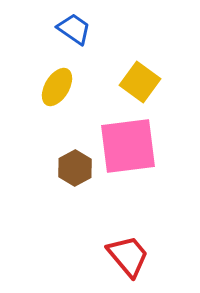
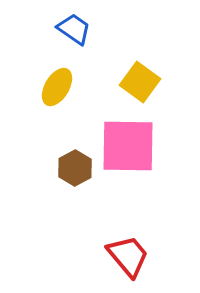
pink square: rotated 8 degrees clockwise
